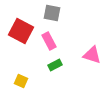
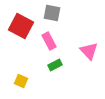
red square: moved 5 px up
pink triangle: moved 3 px left, 4 px up; rotated 30 degrees clockwise
